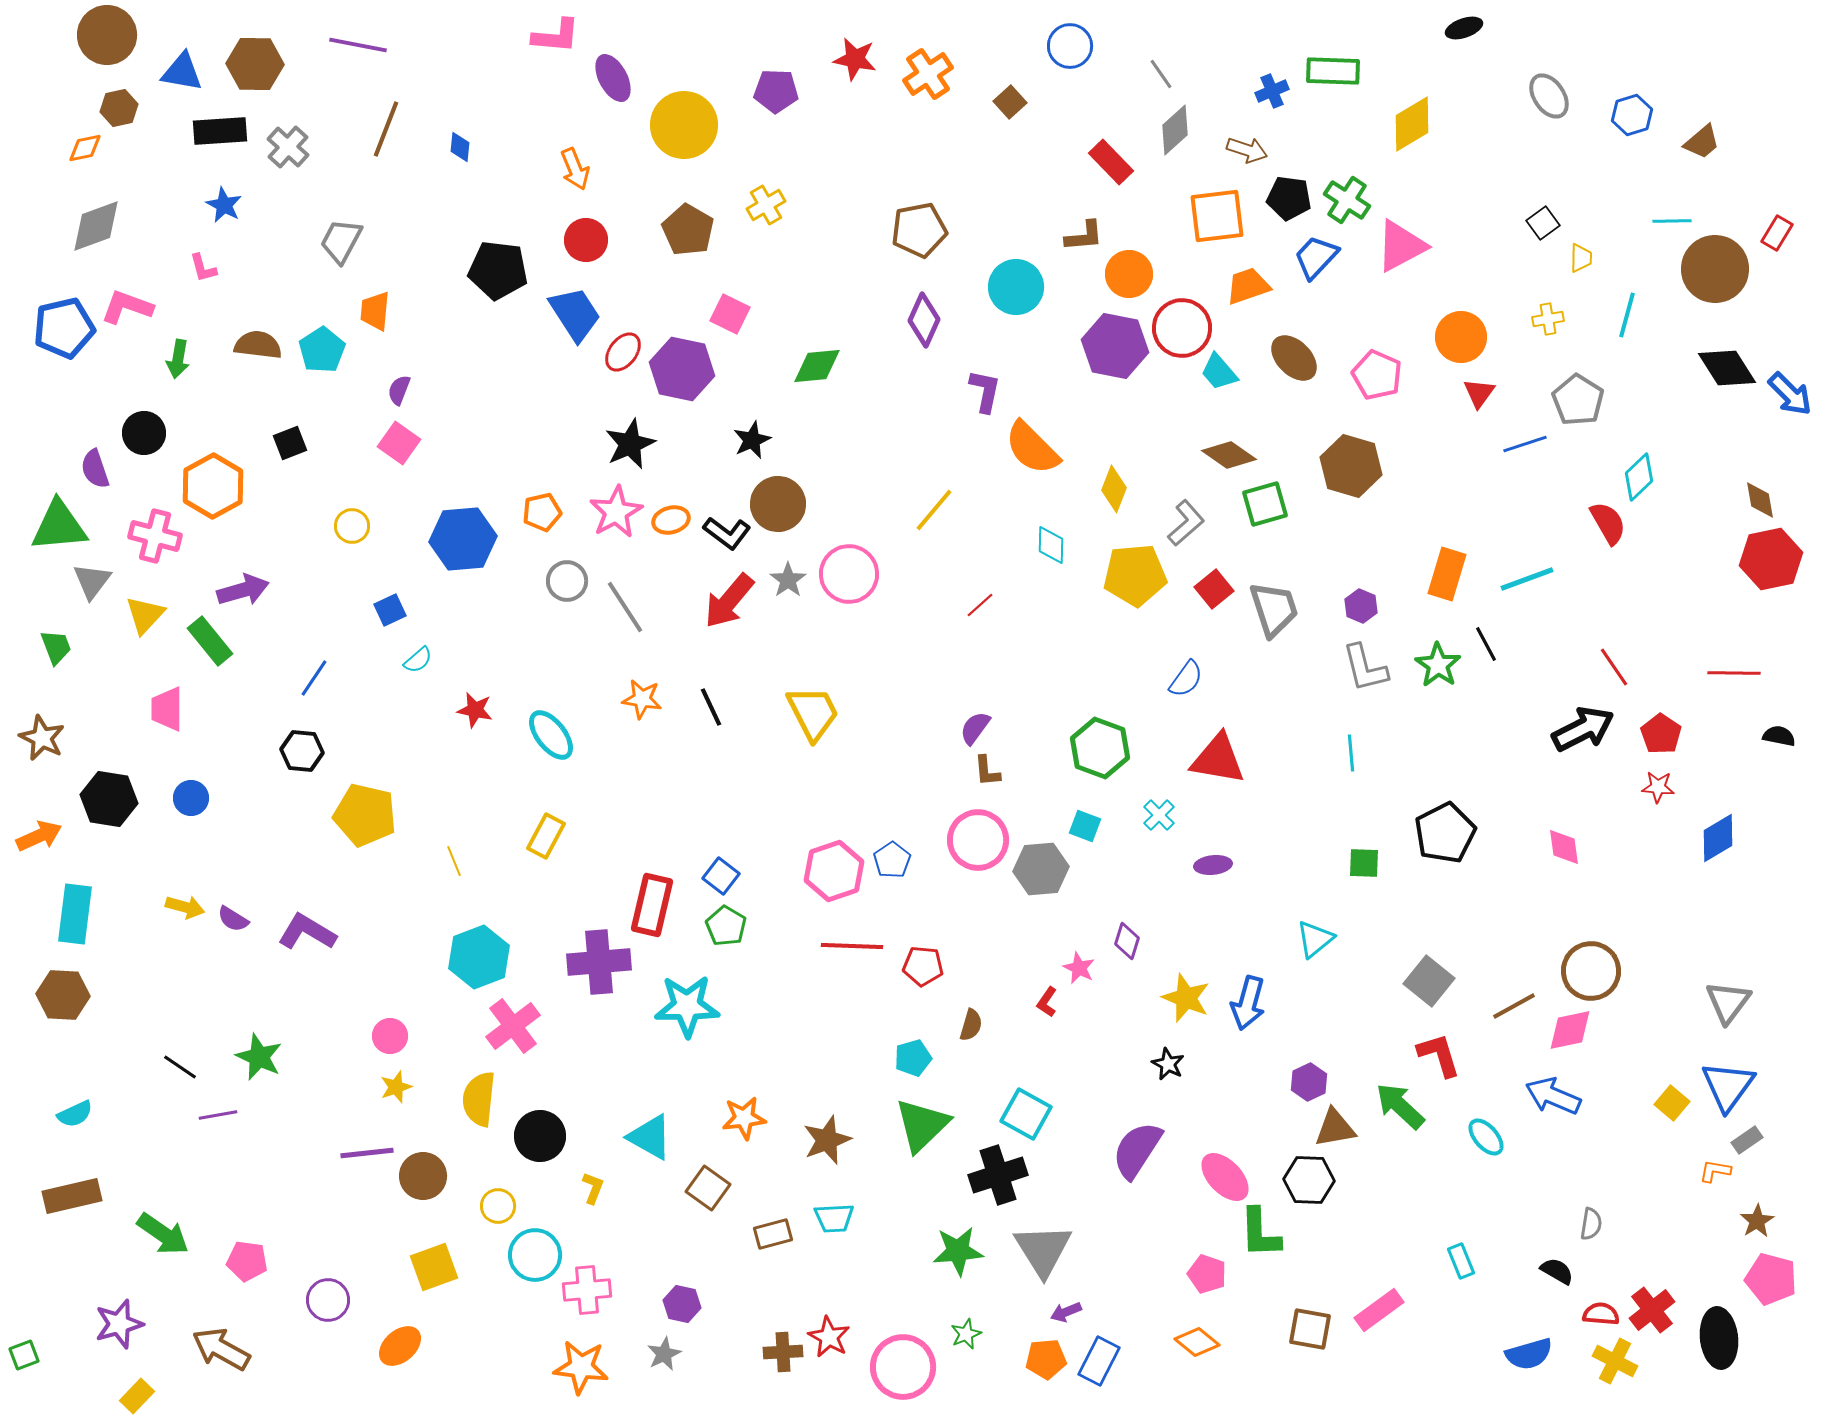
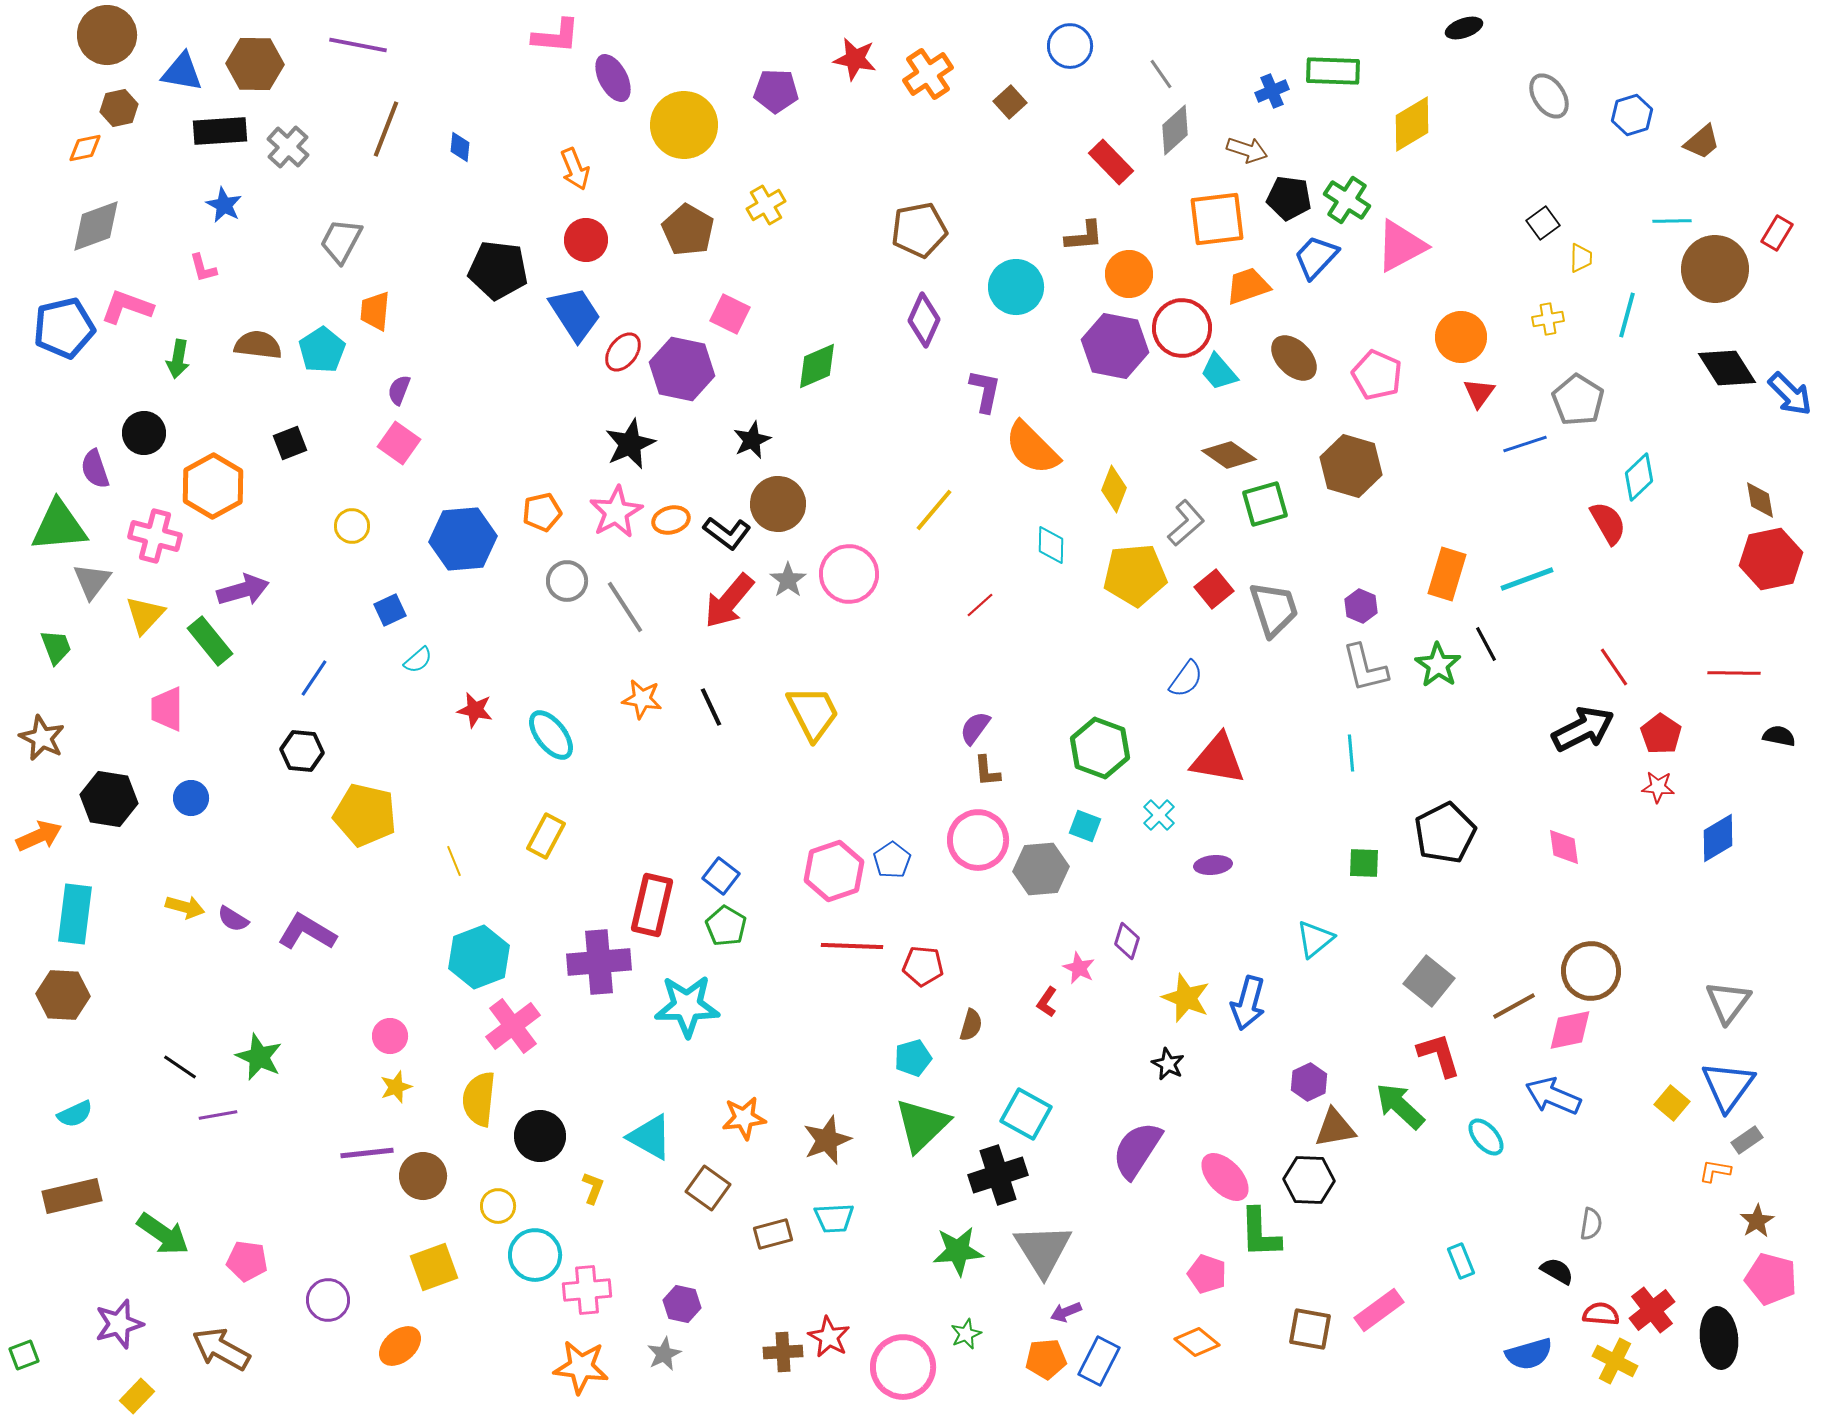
orange square at (1217, 216): moved 3 px down
green diamond at (817, 366): rotated 18 degrees counterclockwise
